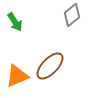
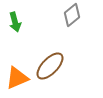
green arrow: rotated 18 degrees clockwise
orange triangle: moved 2 px down
